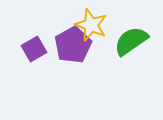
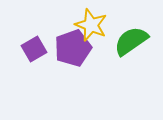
purple pentagon: moved 3 px down; rotated 9 degrees clockwise
